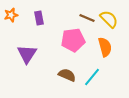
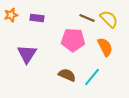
purple rectangle: moved 2 px left; rotated 72 degrees counterclockwise
pink pentagon: rotated 10 degrees clockwise
orange semicircle: rotated 12 degrees counterclockwise
